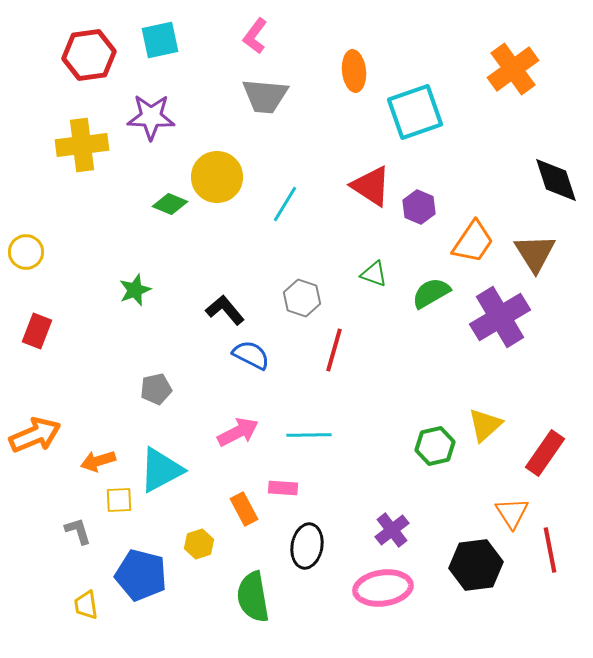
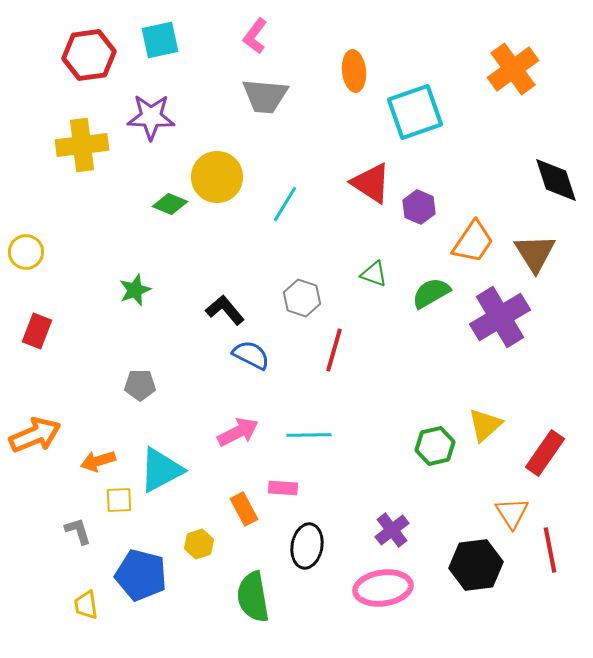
red triangle at (371, 186): moved 3 px up
gray pentagon at (156, 389): moved 16 px left, 4 px up; rotated 12 degrees clockwise
